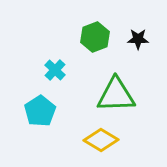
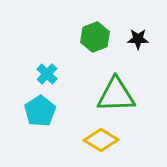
cyan cross: moved 8 px left, 4 px down
